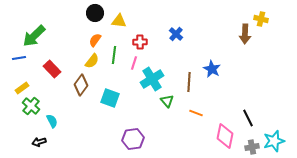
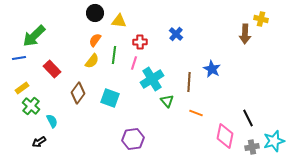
brown diamond: moved 3 px left, 8 px down
black arrow: rotated 16 degrees counterclockwise
